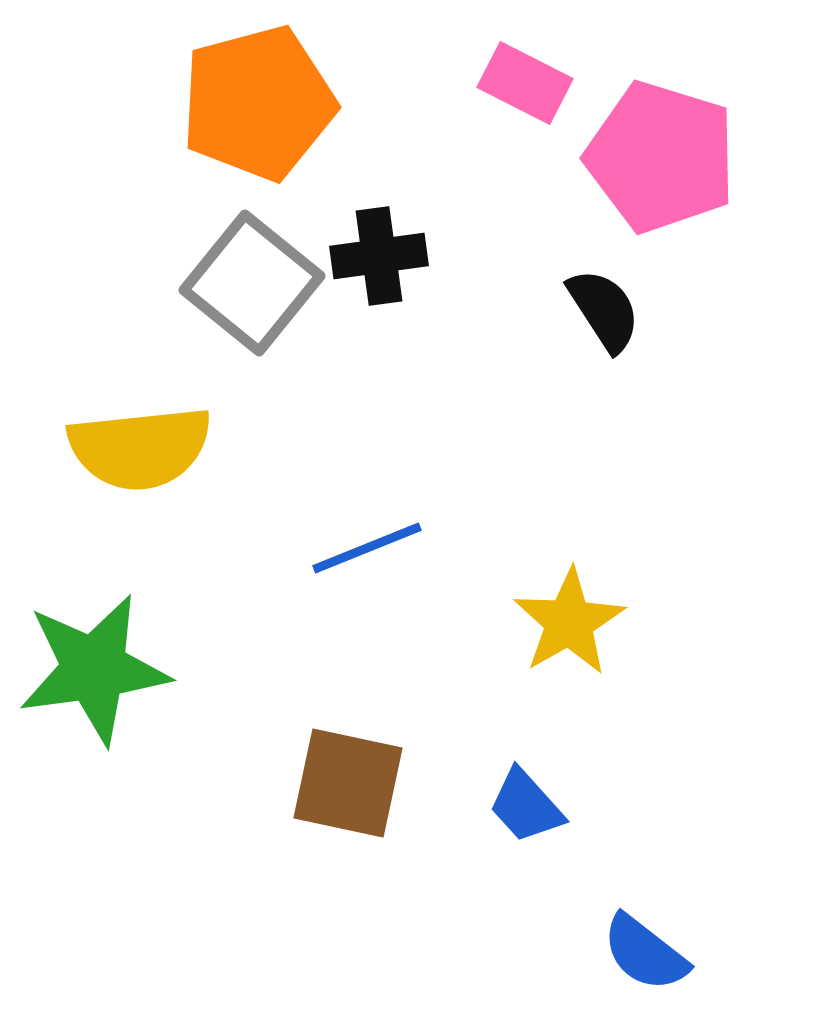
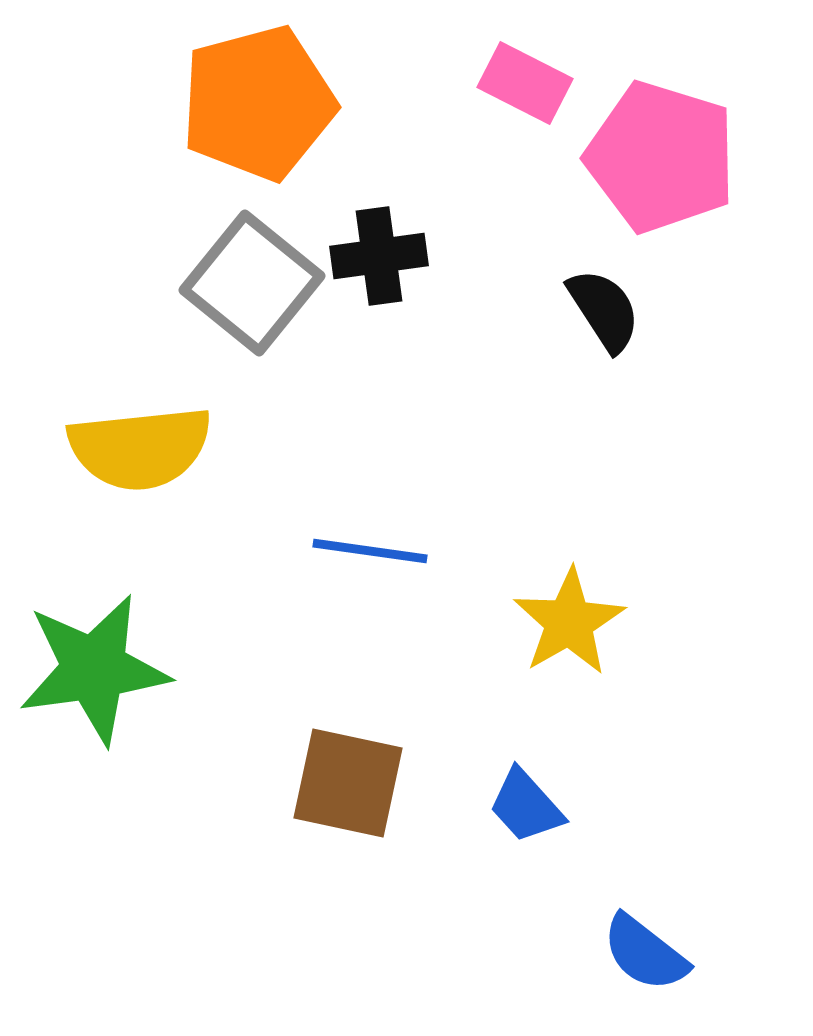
blue line: moved 3 px right, 3 px down; rotated 30 degrees clockwise
